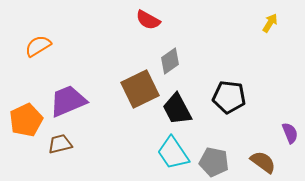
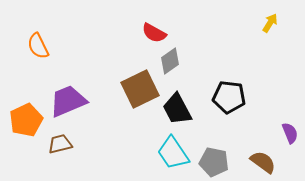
red semicircle: moved 6 px right, 13 px down
orange semicircle: rotated 84 degrees counterclockwise
